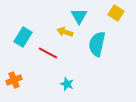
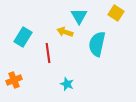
red line: rotated 54 degrees clockwise
